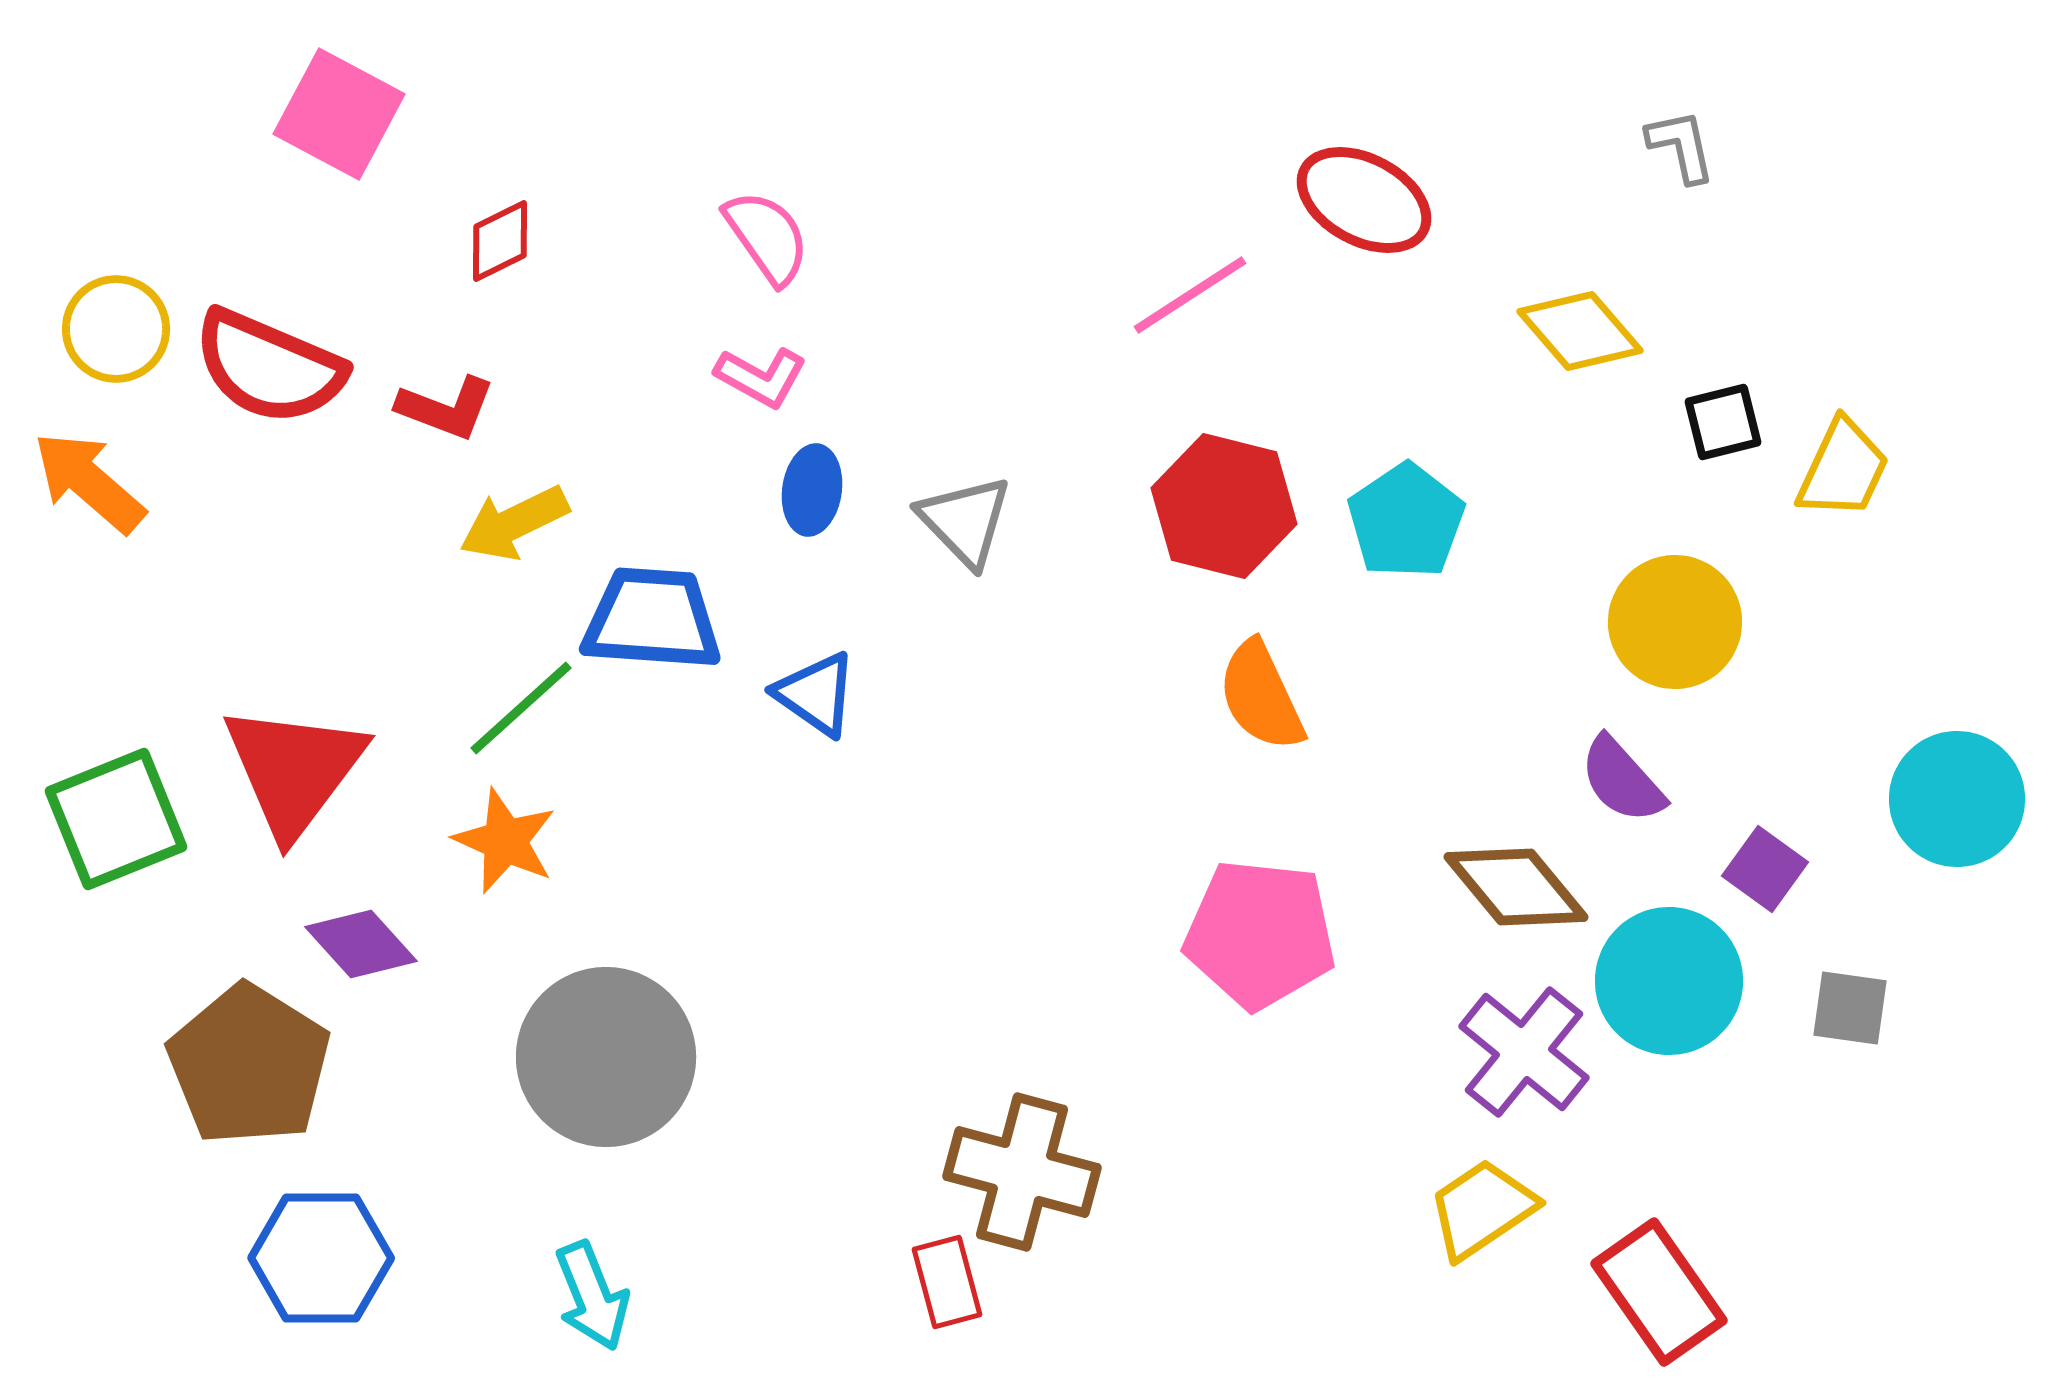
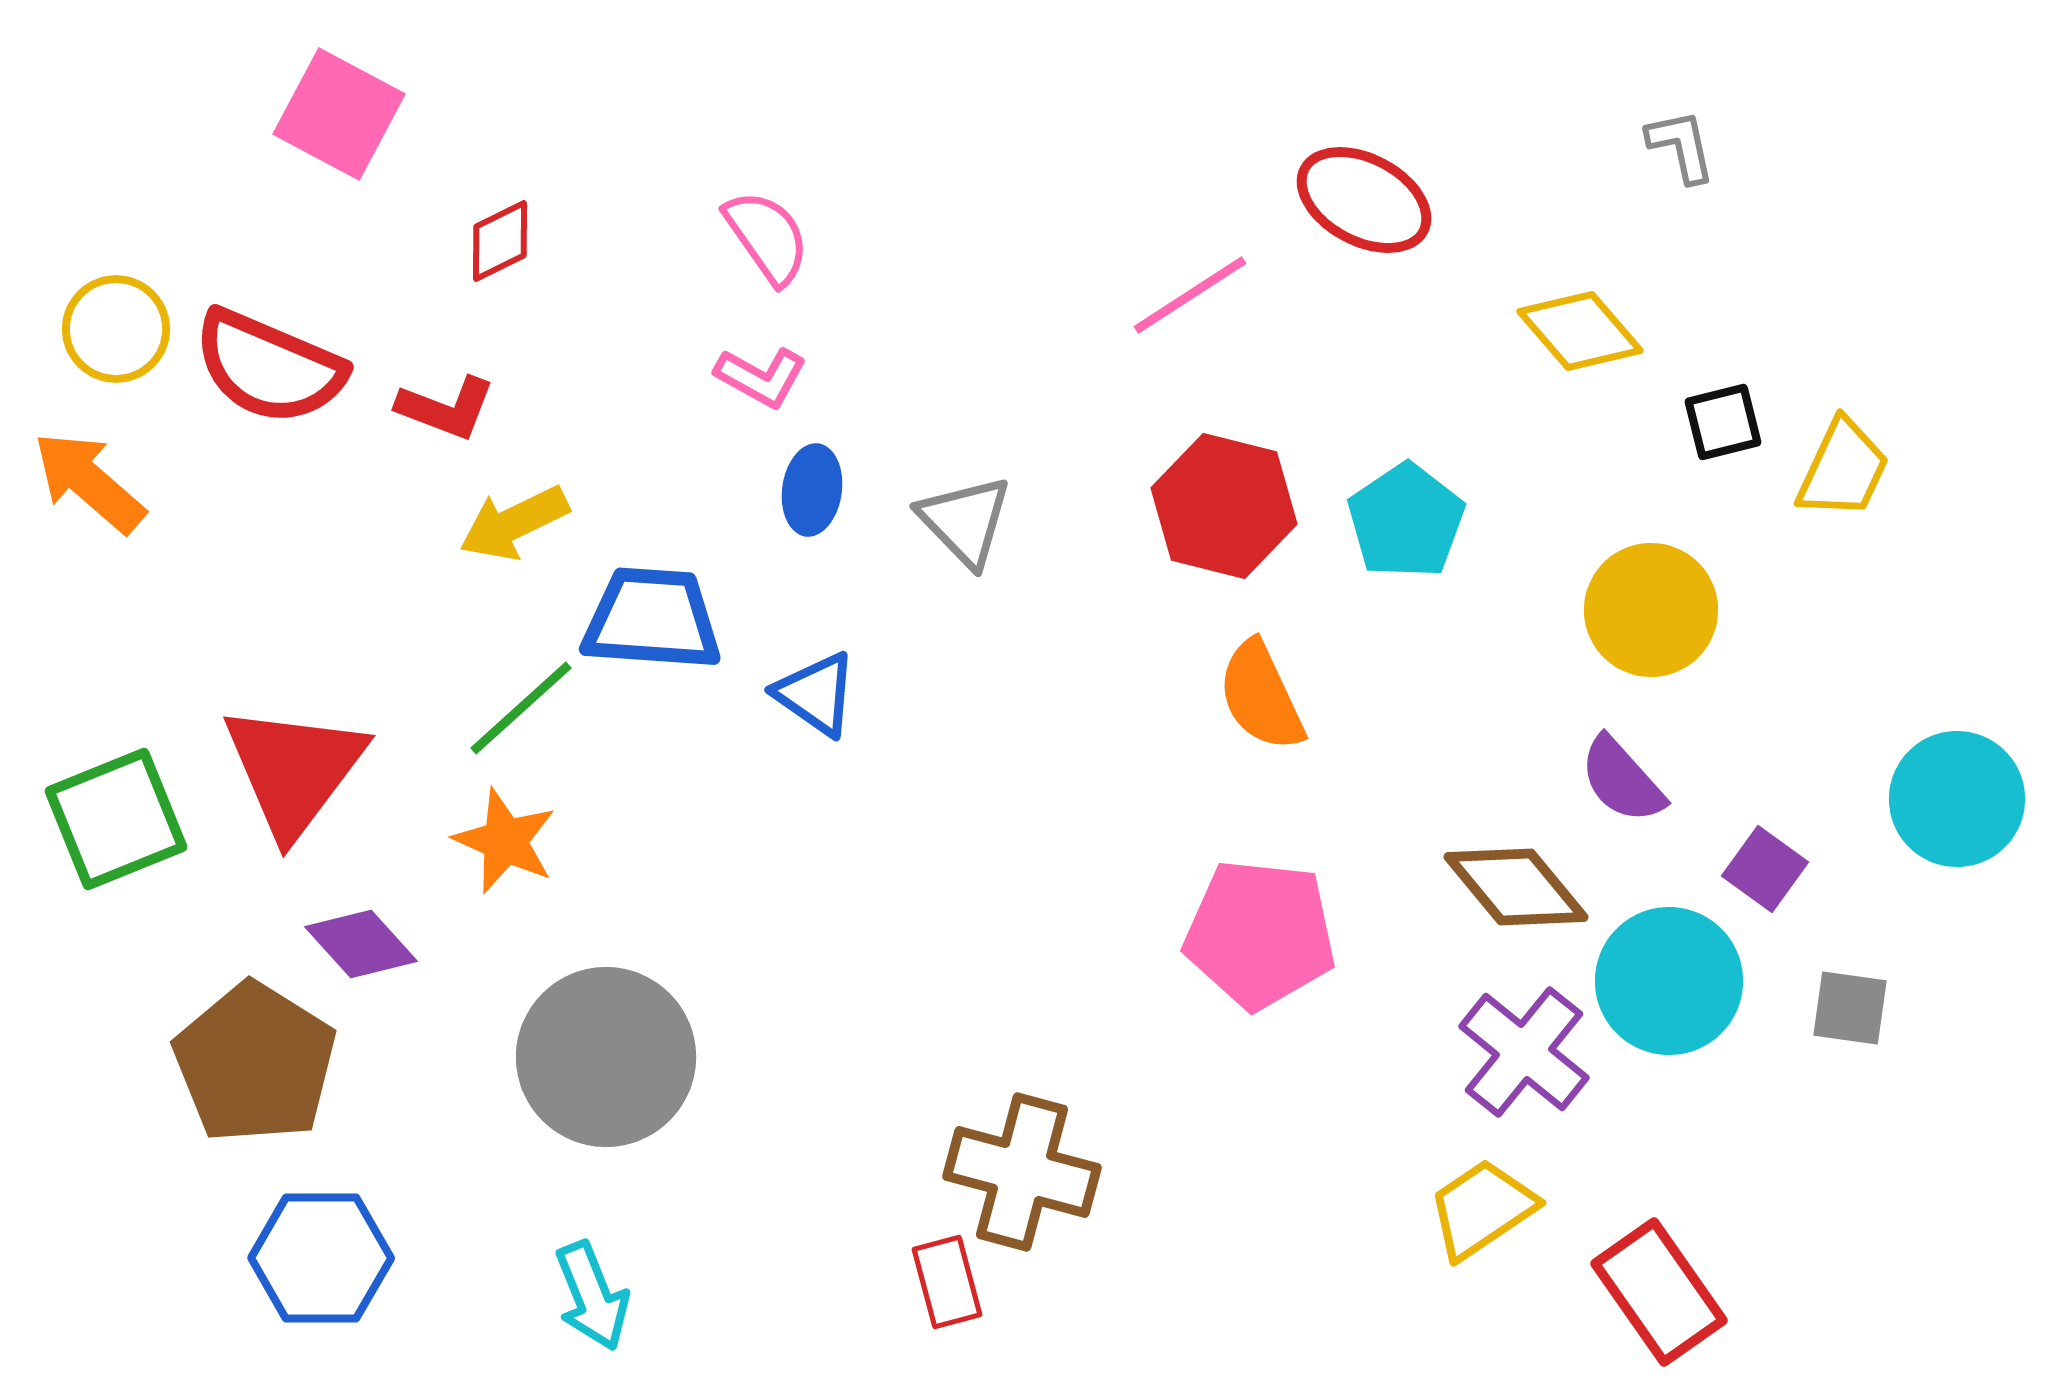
yellow circle at (1675, 622): moved 24 px left, 12 px up
brown pentagon at (249, 1065): moved 6 px right, 2 px up
